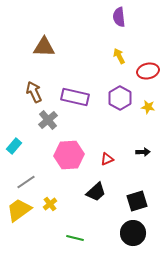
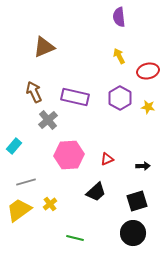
brown triangle: rotated 25 degrees counterclockwise
black arrow: moved 14 px down
gray line: rotated 18 degrees clockwise
